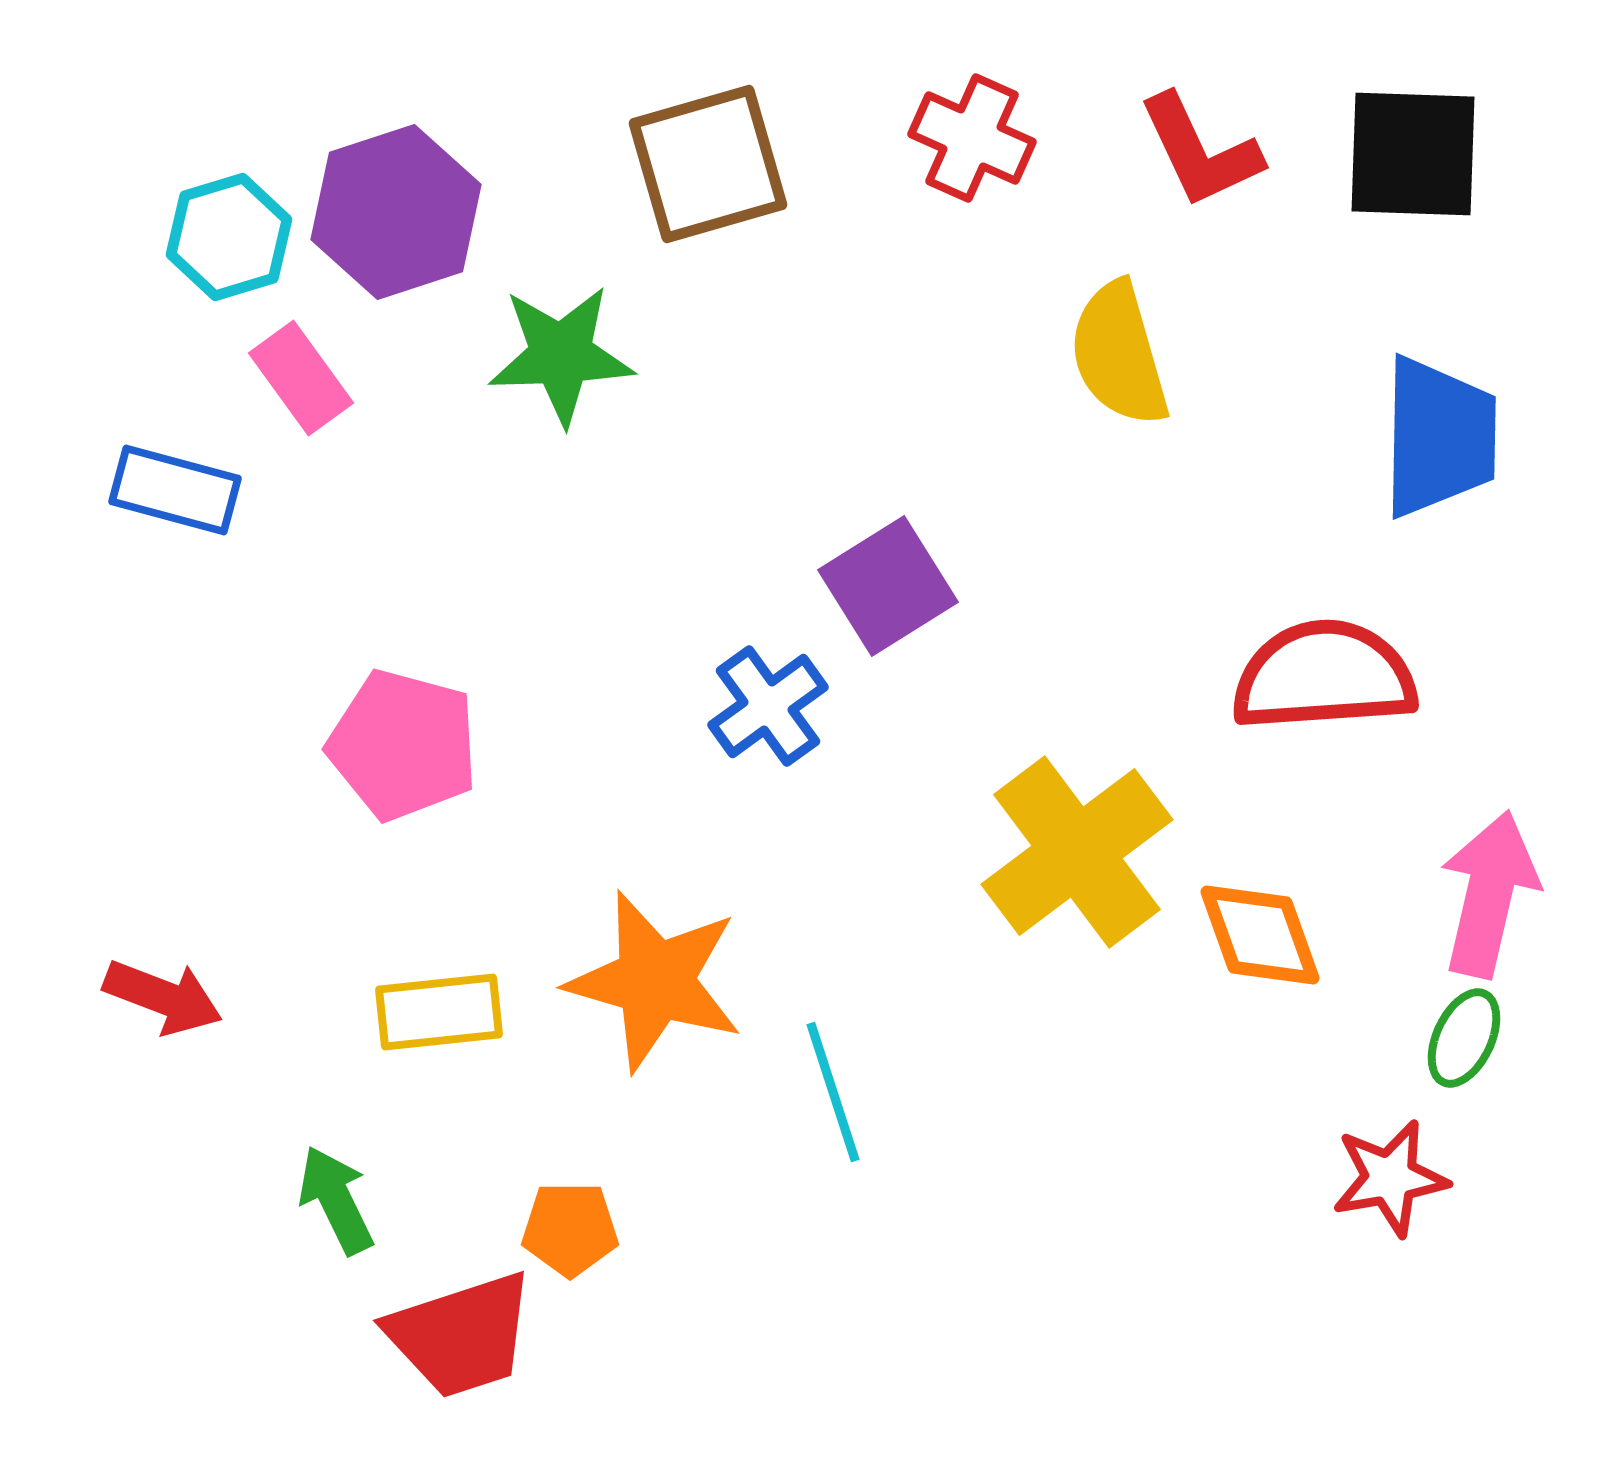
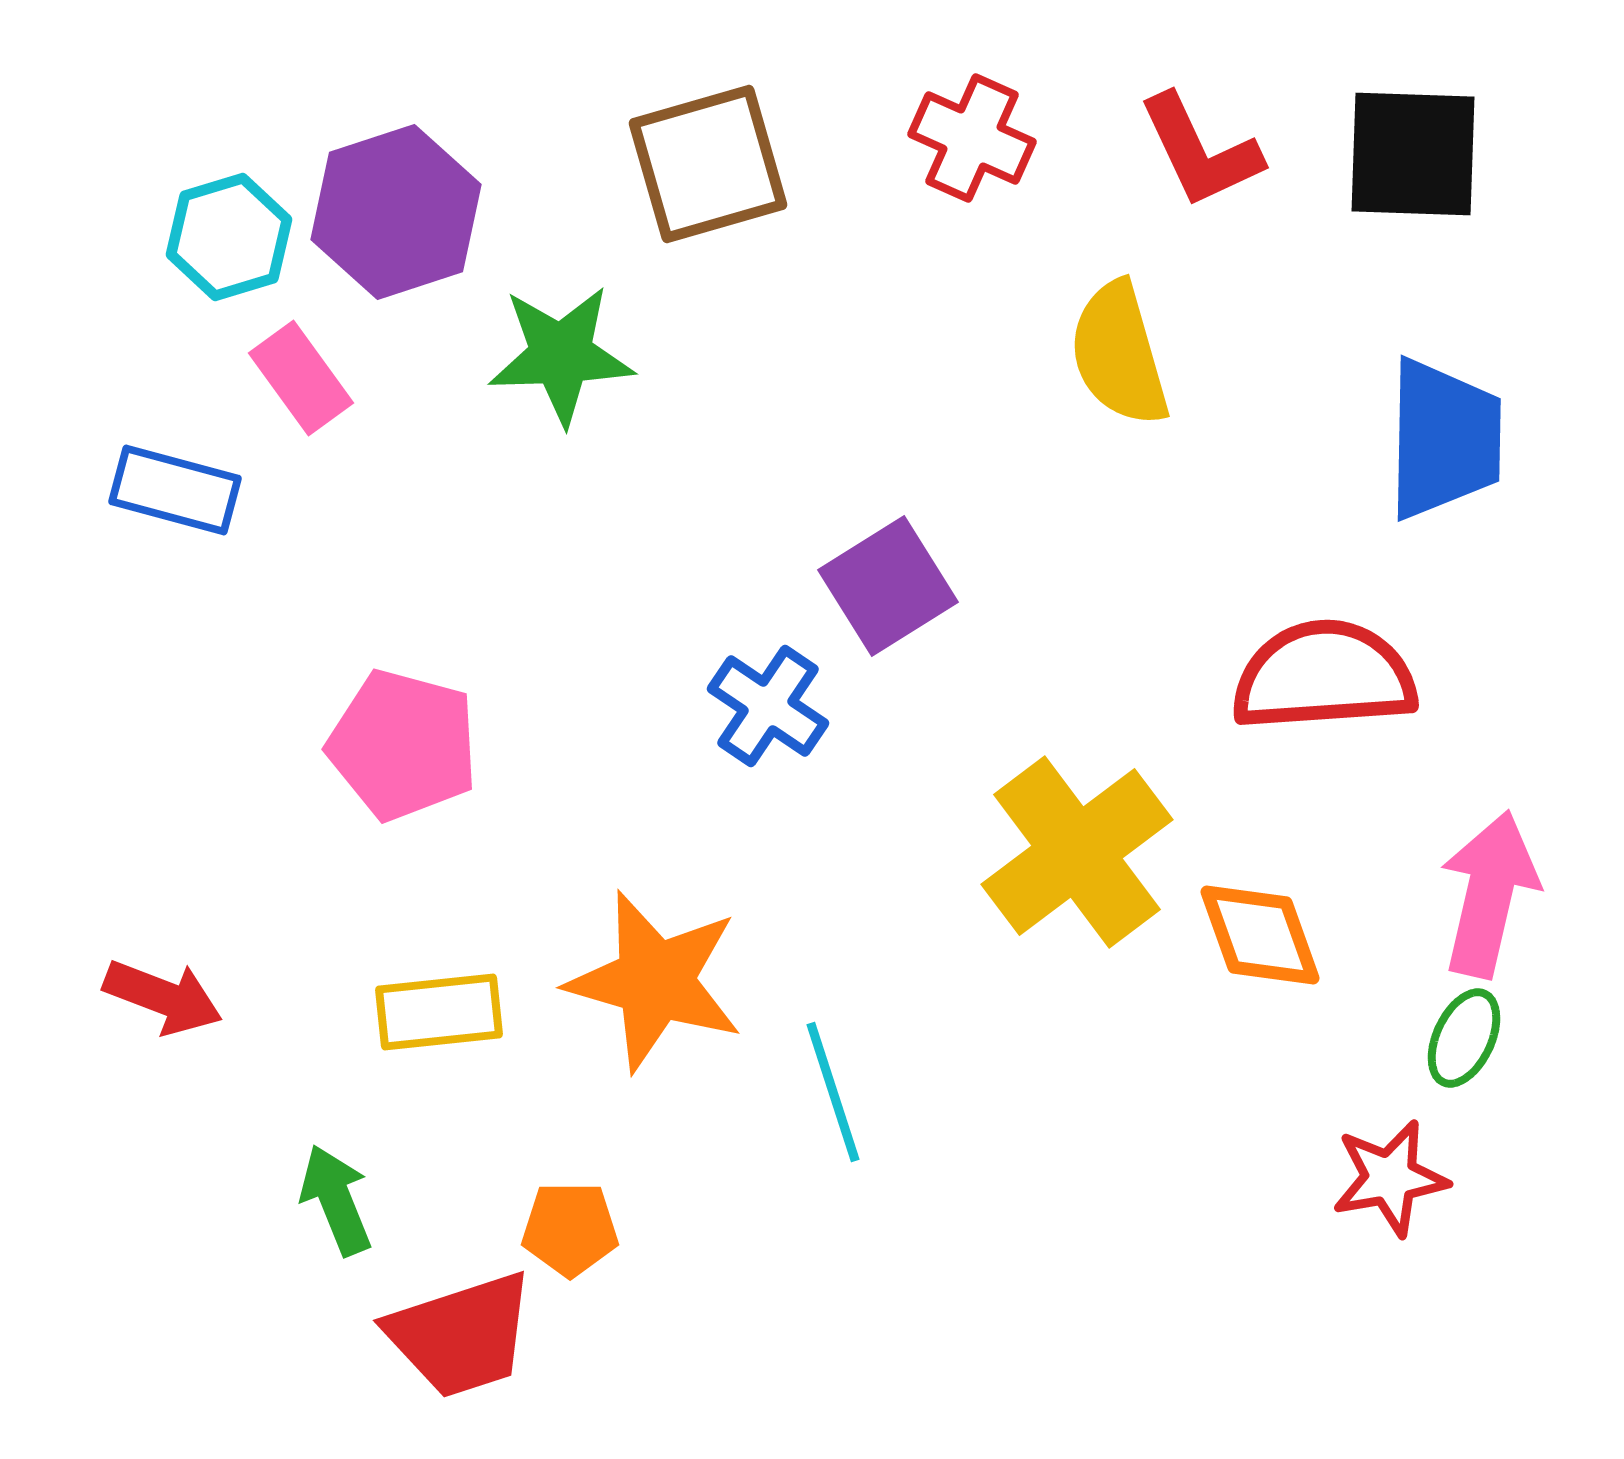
blue trapezoid: moved 5 px right, 2 px down
blue cross: rotated 20 degrees counterclockwise
green arrow: rotated 4 degrees clockwise
